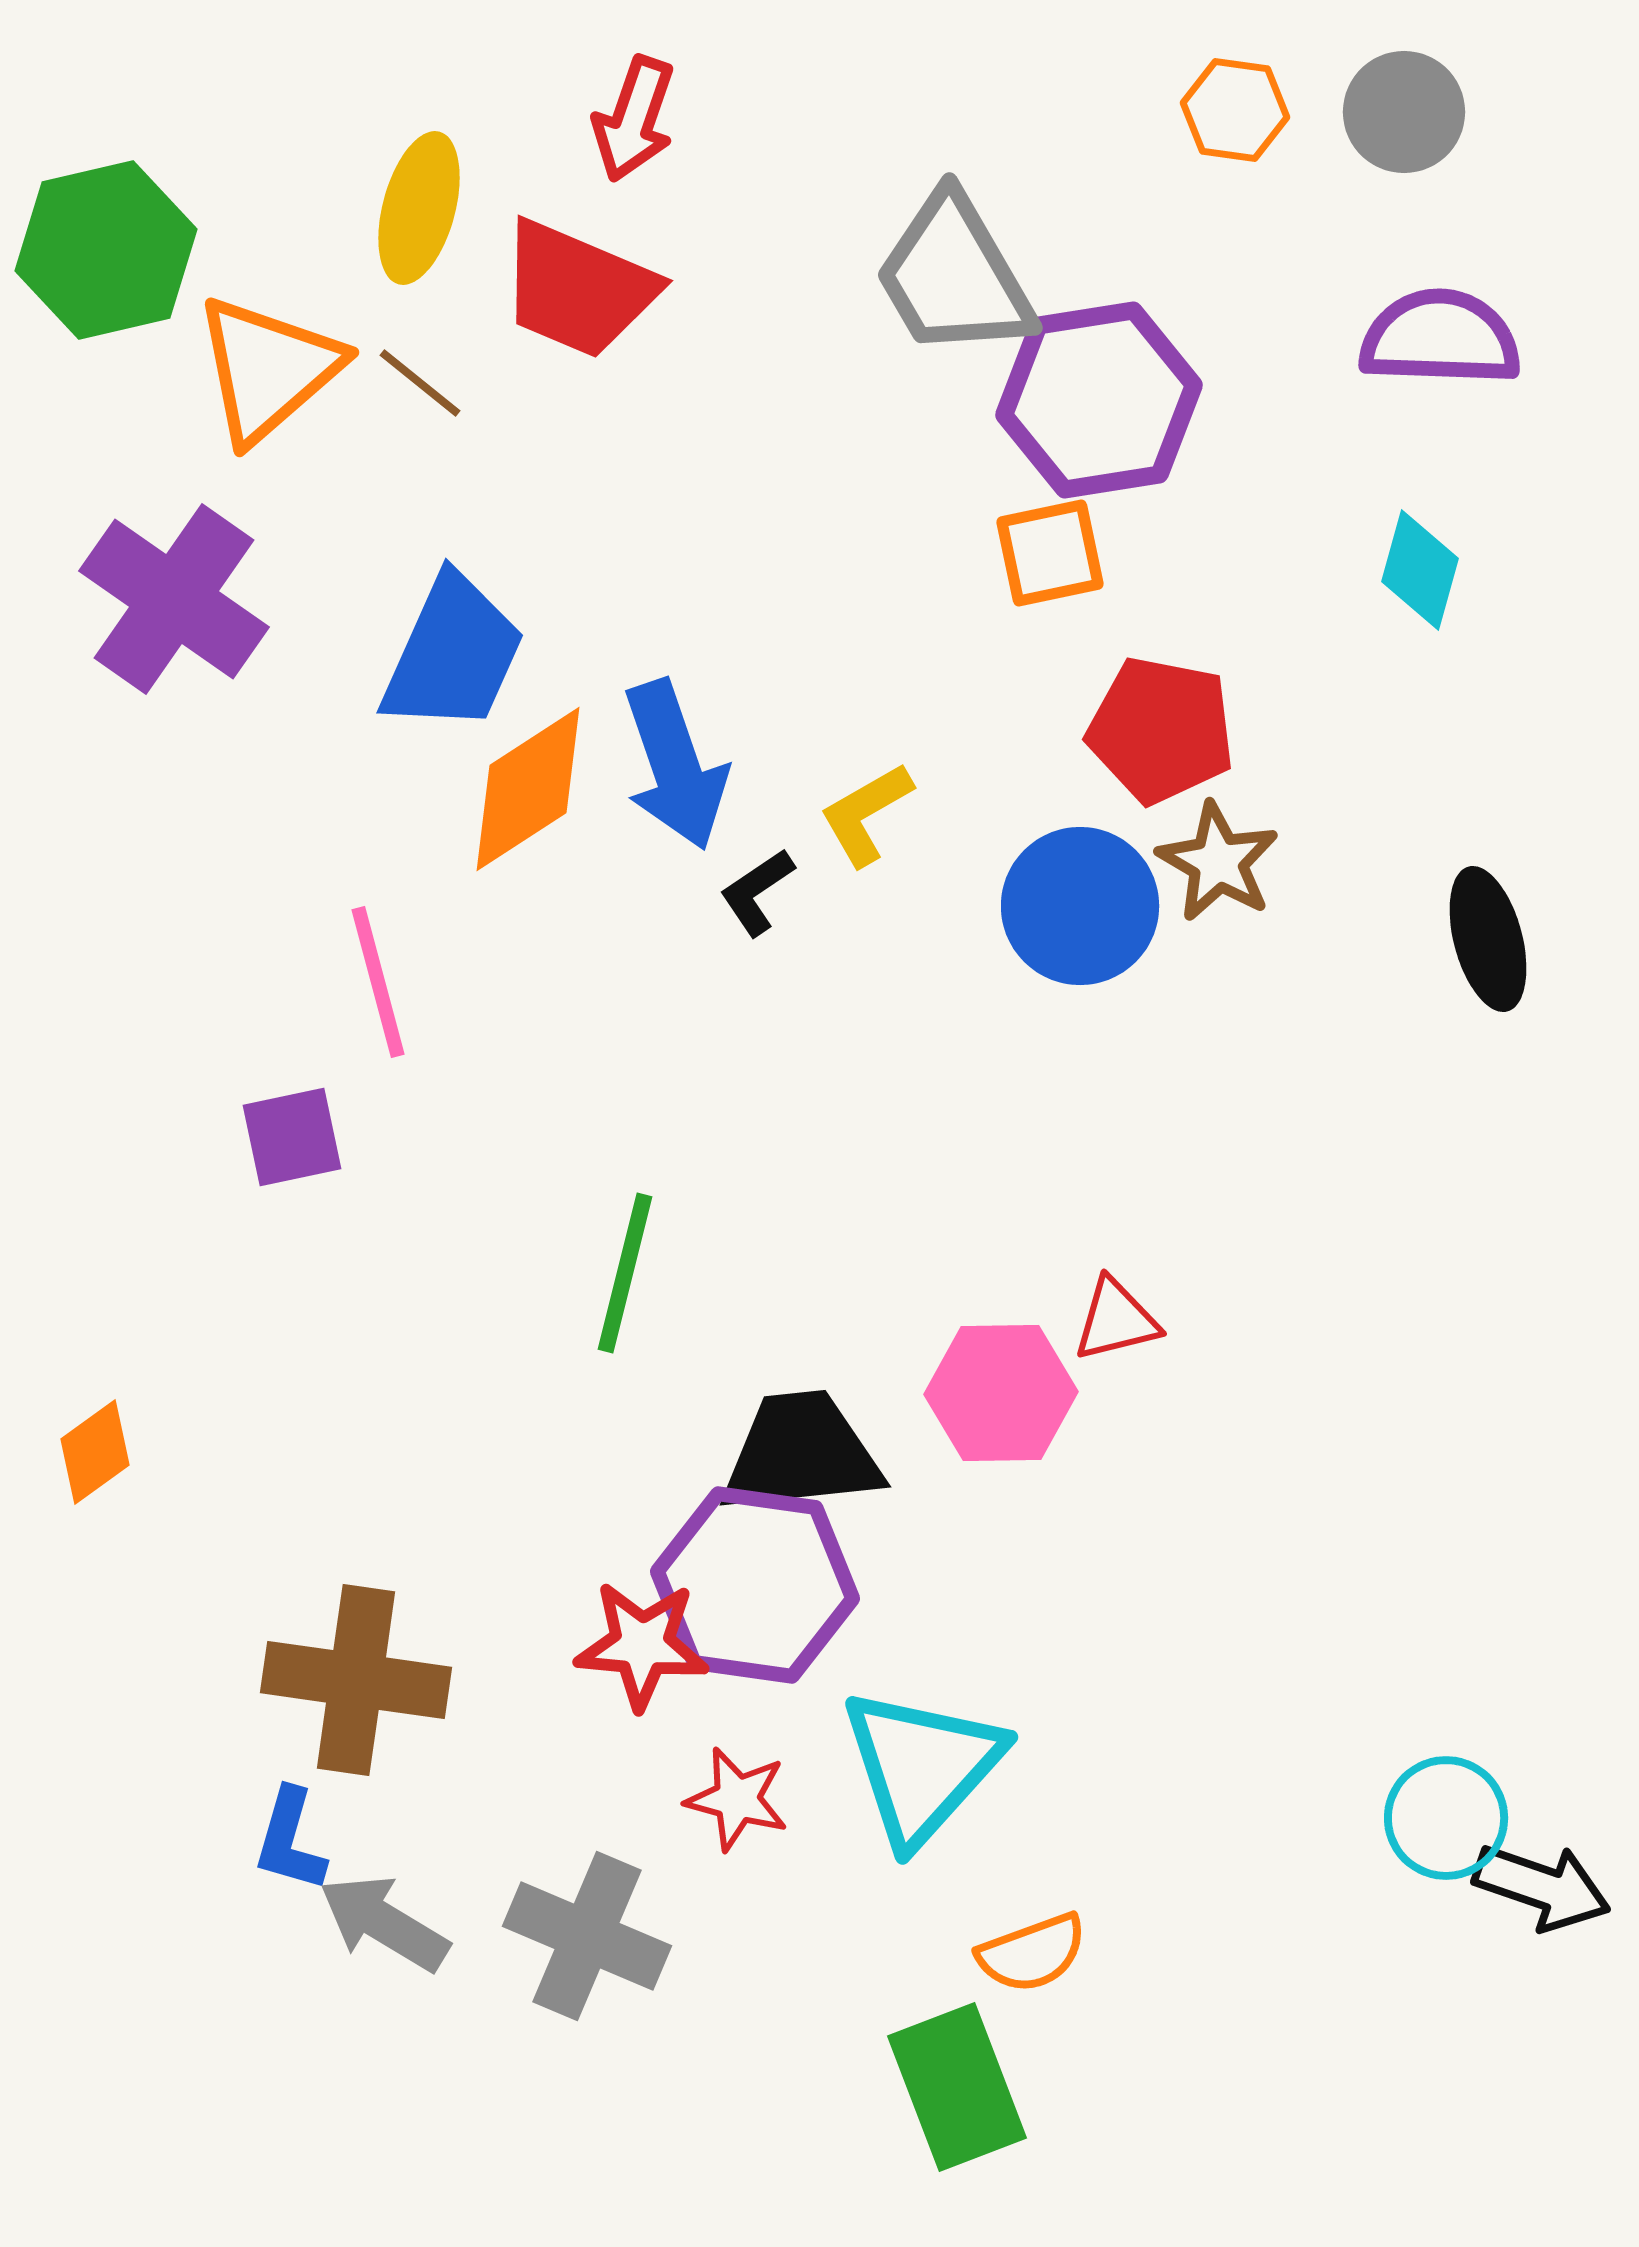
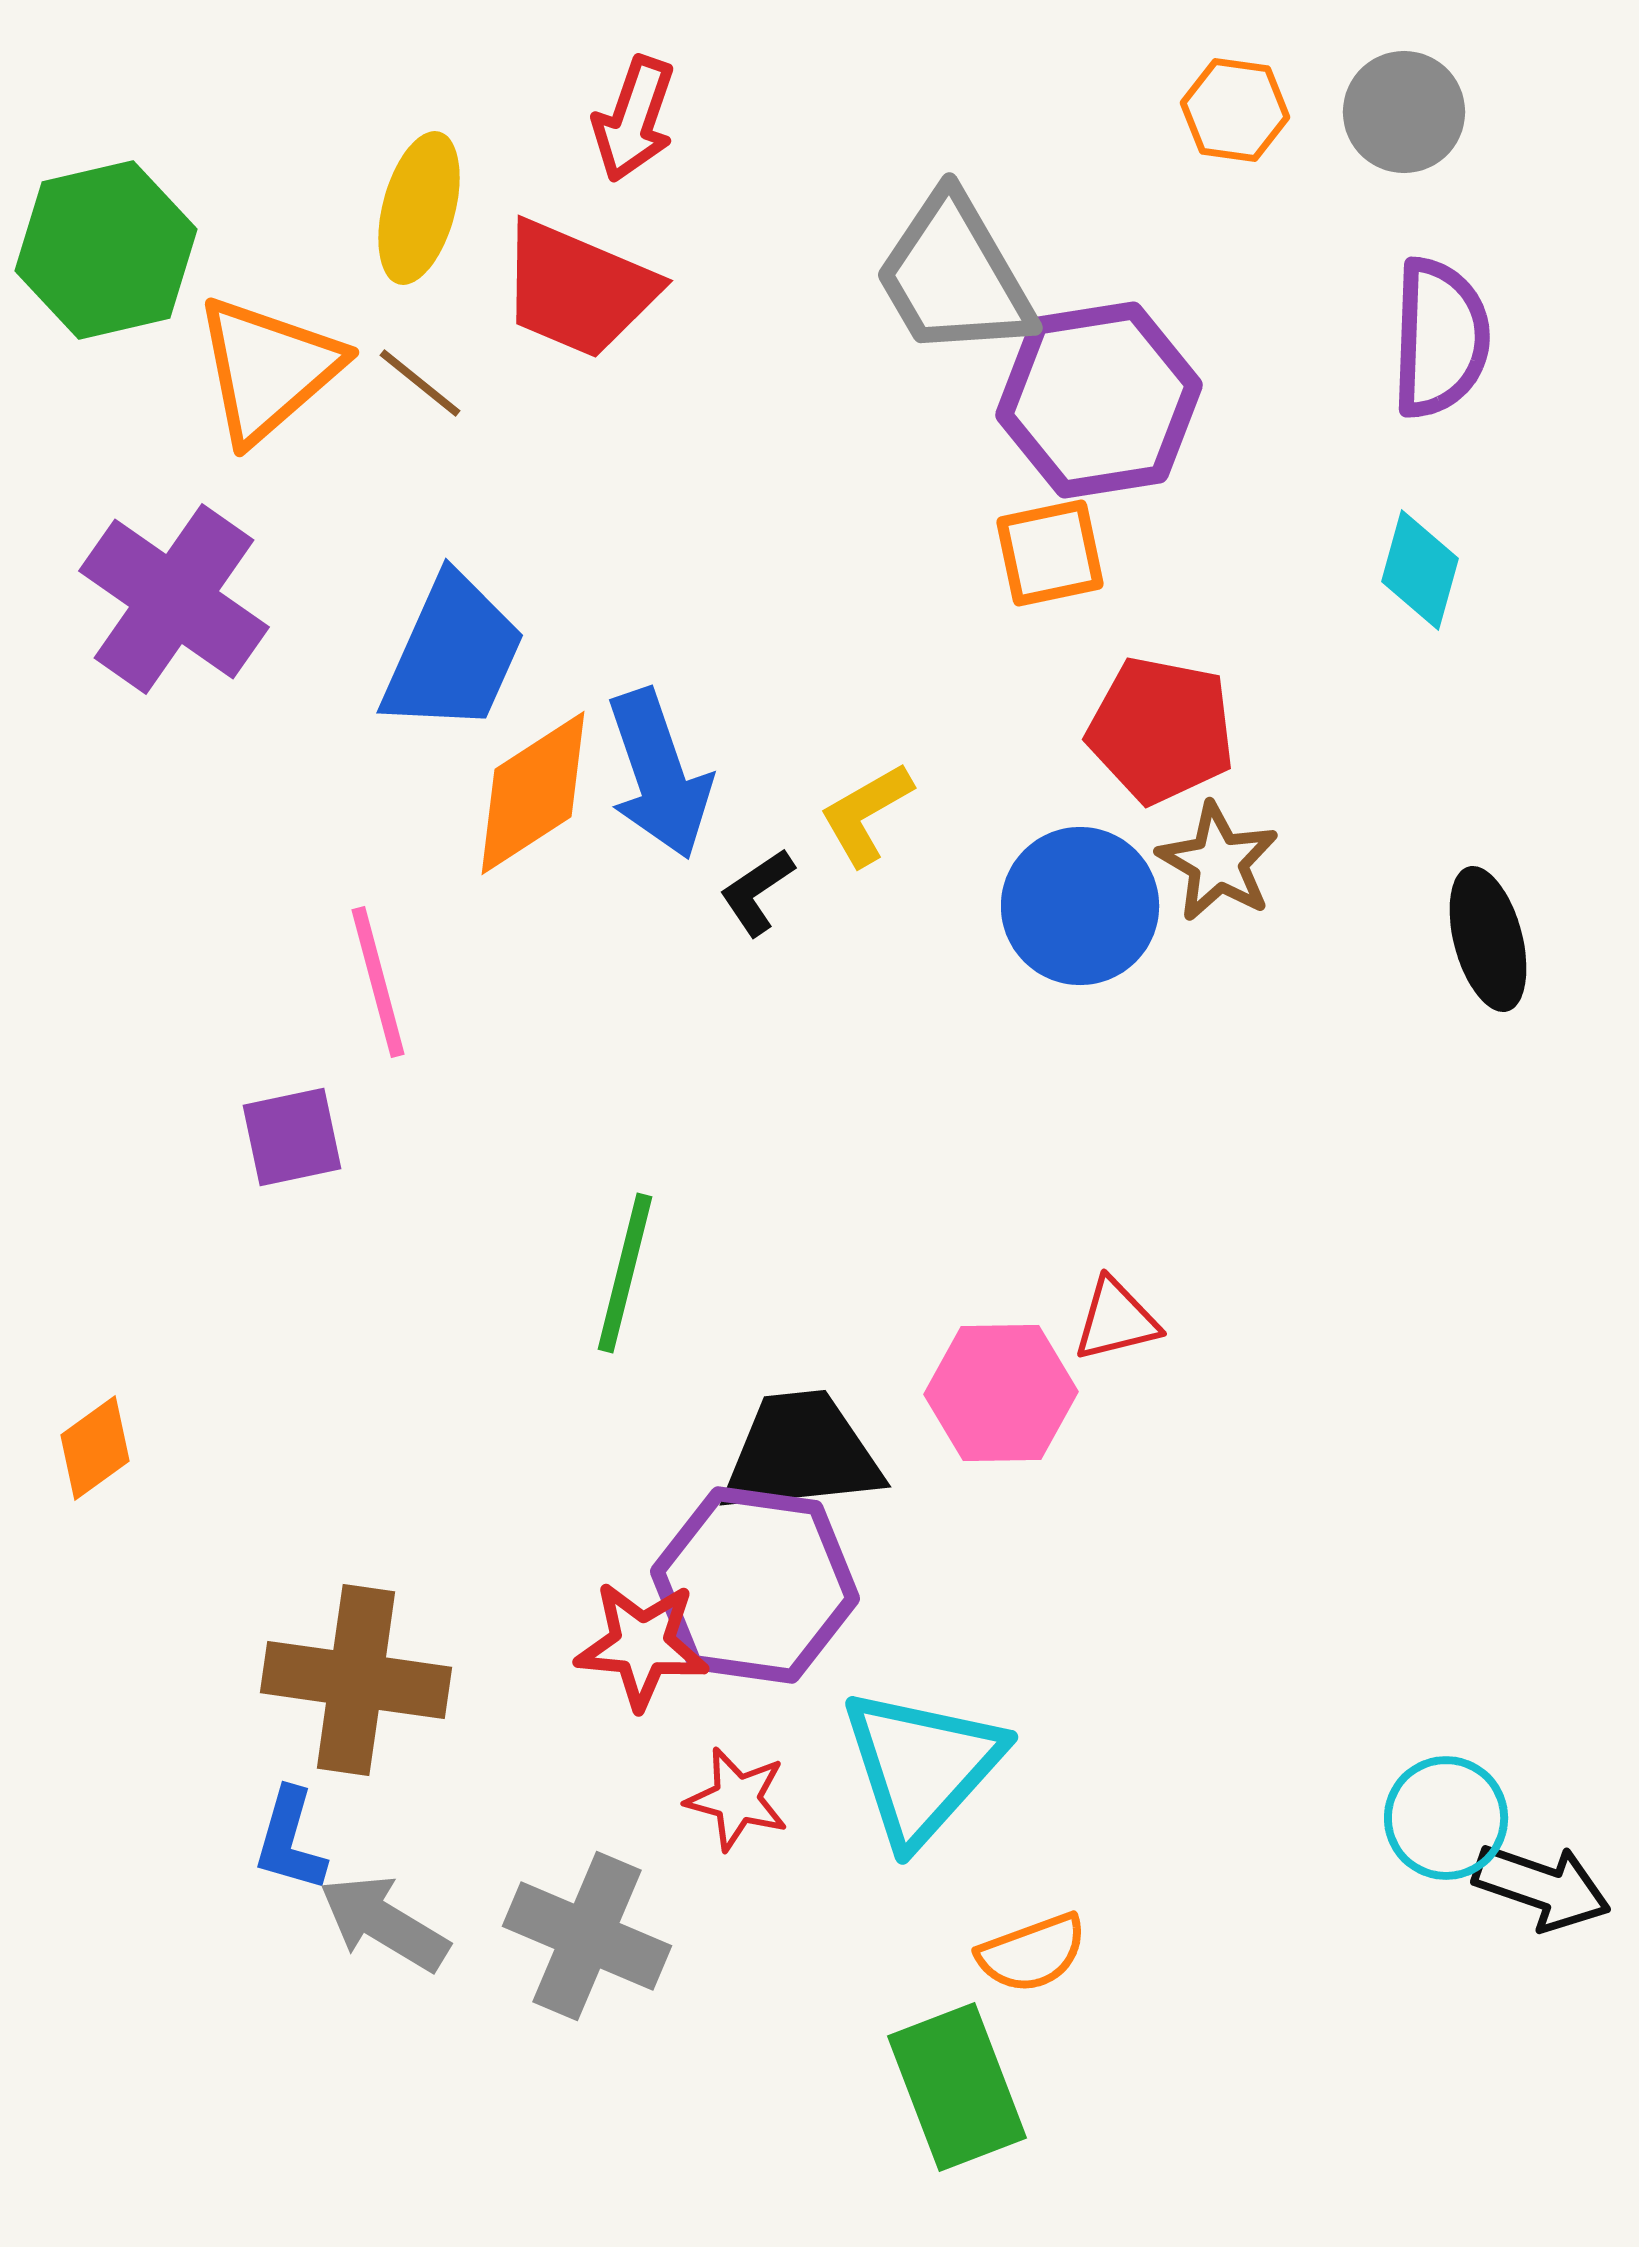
purple semicircle at (1440, 338): rotated 90 degrees clockwise
blue arrow at (675, 765): moved 16 px left, 9 px down
orange diamond at (528, 789): moved 5 px right, 4 px down
orange diamond at (95, 1452): moved 4 px up
